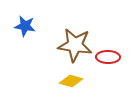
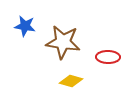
brown star: moved 12 px left, 3 px up
